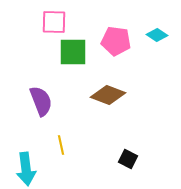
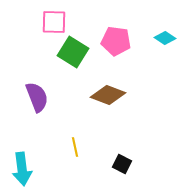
cyan diamond: moved 8 px right, 3 px down
green square: rotated 32 degrees clockwise
purple semicircle: moved 4 px left, 4 px up
yellow line: moved 14 px right, 2 px down
black square: moved 6 px left, 5 px down
cyan arrow: moved 4 px left
